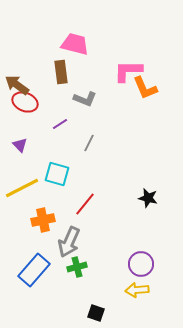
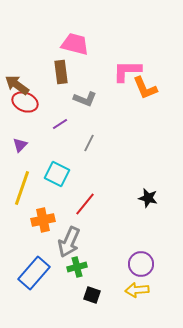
pink L-shape: moved 1 px left
purple triangle: rotated 28 degrees clockwise
cyan square: rotated 10 degrees clockwise
yellow line: rotated 44 degrees counterclockwise
blue rectangle: moved 3 px down
black square: moved 4 px left, 18 px up
